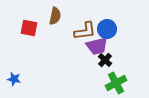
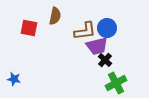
blue circle: moved 1 px up
